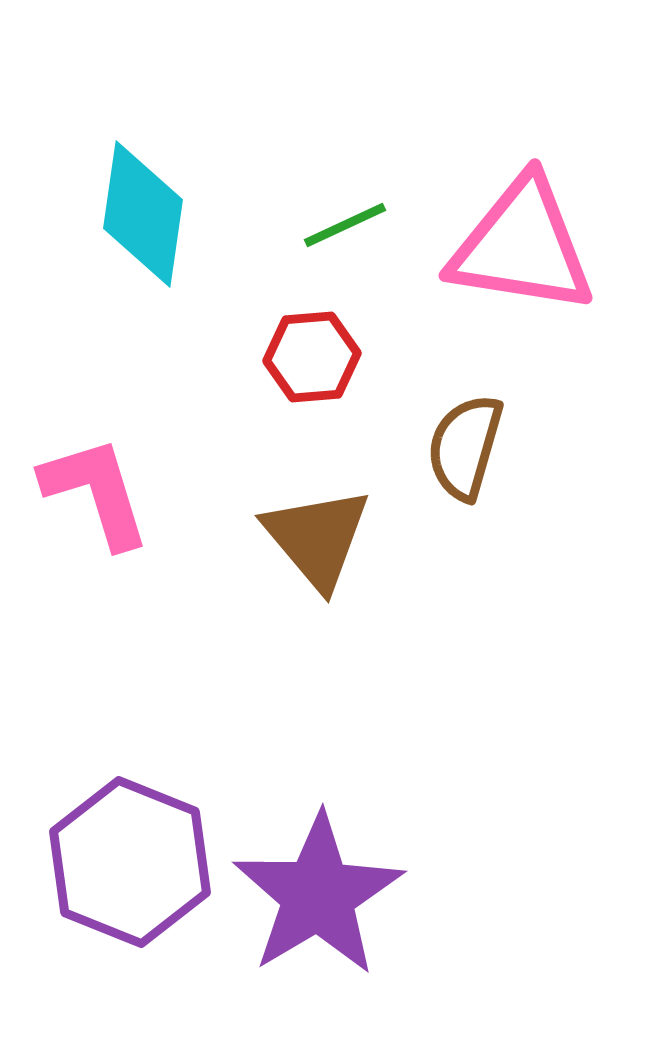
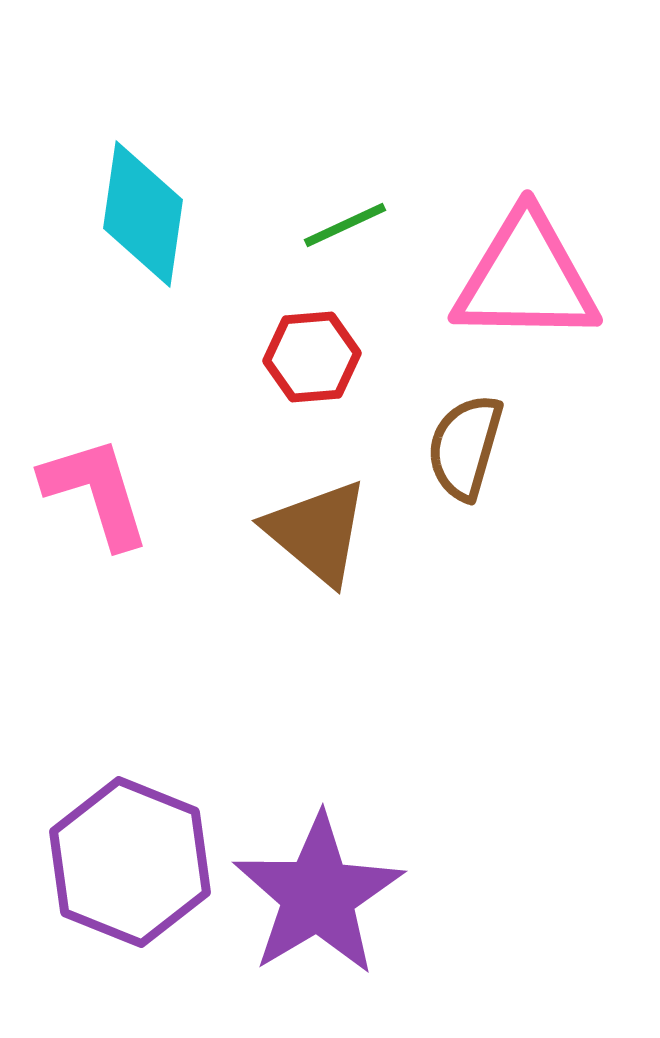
pink triangle: moved 4 px right, 32 px down; rotated 8 degrees counterclockwise
brown triangle: moved 6 px up; rotated 10 degrees counterclockwise
